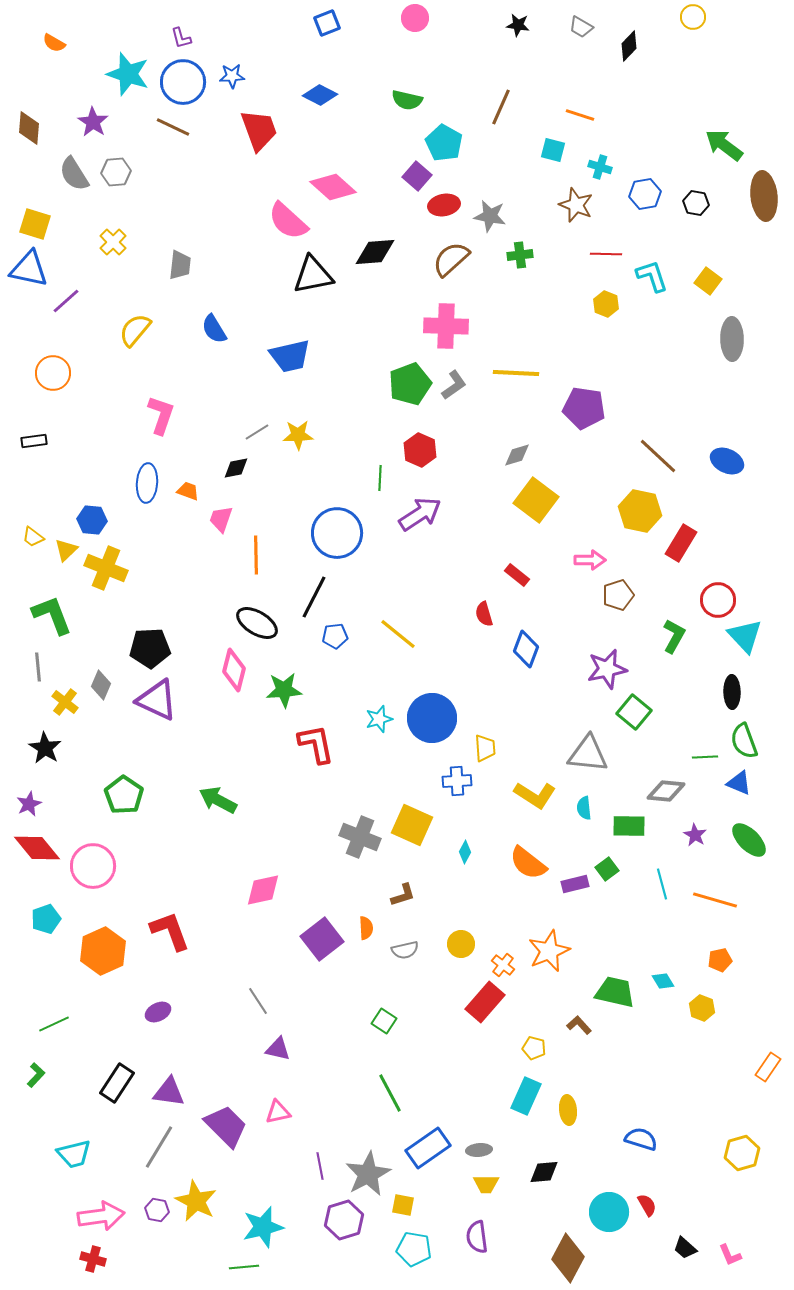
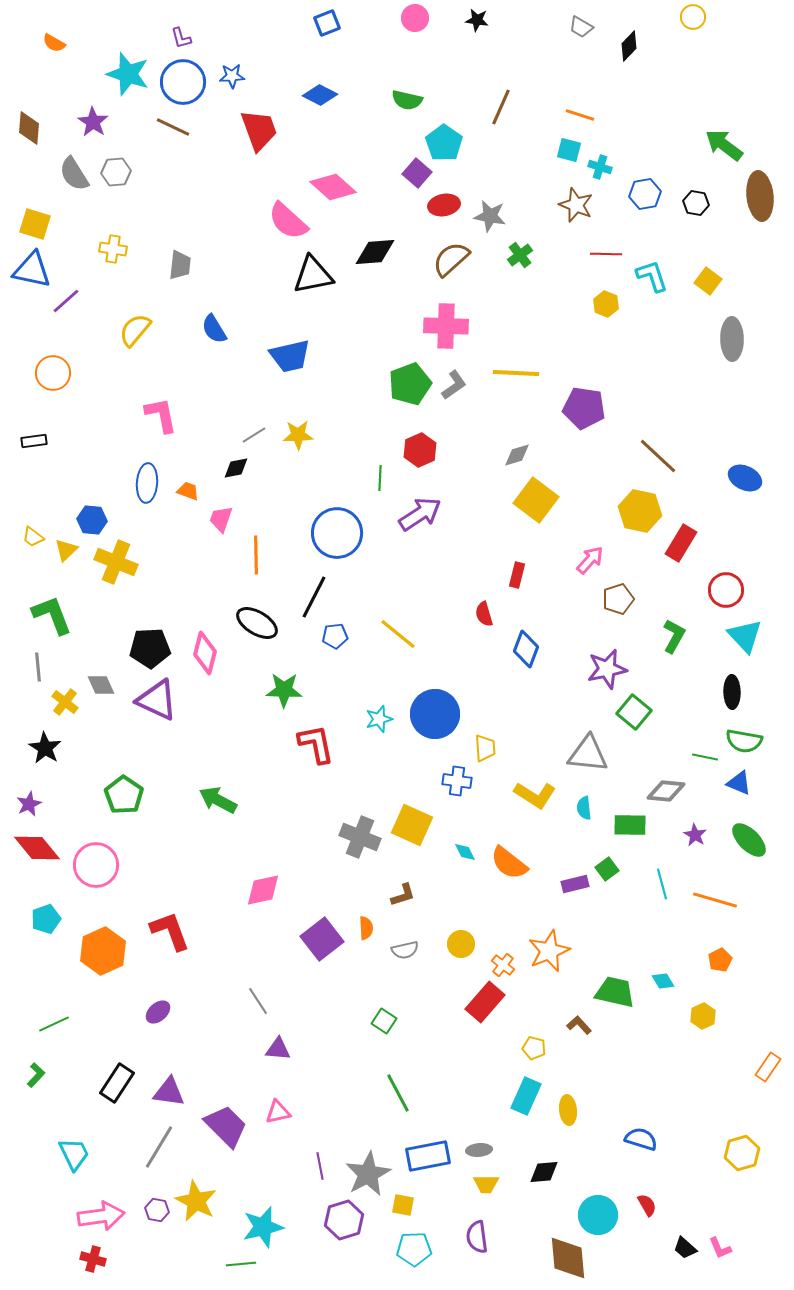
black star at (518, 25): moved 41 px left, 5 px up
cyan pentagon at (444, 143): rotated 6 degrees clockwise
cyan square at (553, 150): moved 16 px right
purple square at (417, 176): moved 3 px up
brown ellipse at (764, 196): moved 4 px left
yellow cross at (113, 242): moved 7 px down; rotated 36 degrees counterclockwise
green cross at (520, 255): rotated 30 degrees counterclockwise
blue triangle at (29, 269): moved 3 px right, 1 px down
pink L-shape at (161, 415): rotated 30 degrees counterclockwise
gray line at (257, 432): moved 3 px left, 3 px down
red hexagon at (420, 450): rotated 12 degrees clockwise
blue ellipse at (727, 461): moved 18 px right, 17 px down
pink arrow at (590, 560): rotated 48 degrees counterclockwise
yellow cross at (106, 568): moved 10 px right, 6 px up
red rectangle at (517, 575): rotated 65 degrees clockwise
brown pentagon at (618, 595): moved 4 px down
red circle at (718, 600): moved 8 px right, 10 px up
pink diamond at (234, 670): moved 29 px left, 17 px up
gray diamond at (101, 685): rotated 48 degrees counterclockwise
green star at (284, 690): rotated 6 degrees clockwise
blue circle at (432, 718): moved 3 px right, 4 px up
green semicircle at (744, 741): rotated 60 degrees counterclockwise
green line at (705, 757): rotated 15 degrees clockwise
blue cross at (457, 781): rotated 12 degrees clockwise
green rectangle at (629, 826): moved 1 px right, 1 px up
cyan diamond at (465, 852): rotated 55 degrees counterclockwise
orange semicircle at (528, 863): moved 19 px left
pink circle at (93, 866): moved 3 px right, 1 px up
orange pentagon at (720, 960): rotated 15 degrees counterclockwise
yellow hexagon at (702, 1008): moved 1 px right, 8 px down; rotated 15 degrees clockwise
purple ellipse at (158, 1012): rotated 15 degrees counterclockwise
purple triangle at (278, 1049): rotated 8 degrees counterclockwise
green line at (390, 1093): moved 8 px right
blue rectangle at (428, 1148): moved 8 px down; rotated 24 degrees clockwise
cyan trapezoid at (74, 1154): rotated 102 degrees counterclockwise
cyan circle at (609, 1212): moved 11 px left, 3 px down
cyan pentagon at (414, 1249): rotated 12 degrees counterclockwise
pink L-shape at (730, 1255): moved 10 px left, 7 px up
brown diamond at (568, 1258): rotated 33 degrees counterclockwise
green line at (244, 1267): moved 3 px left, 3 px up
